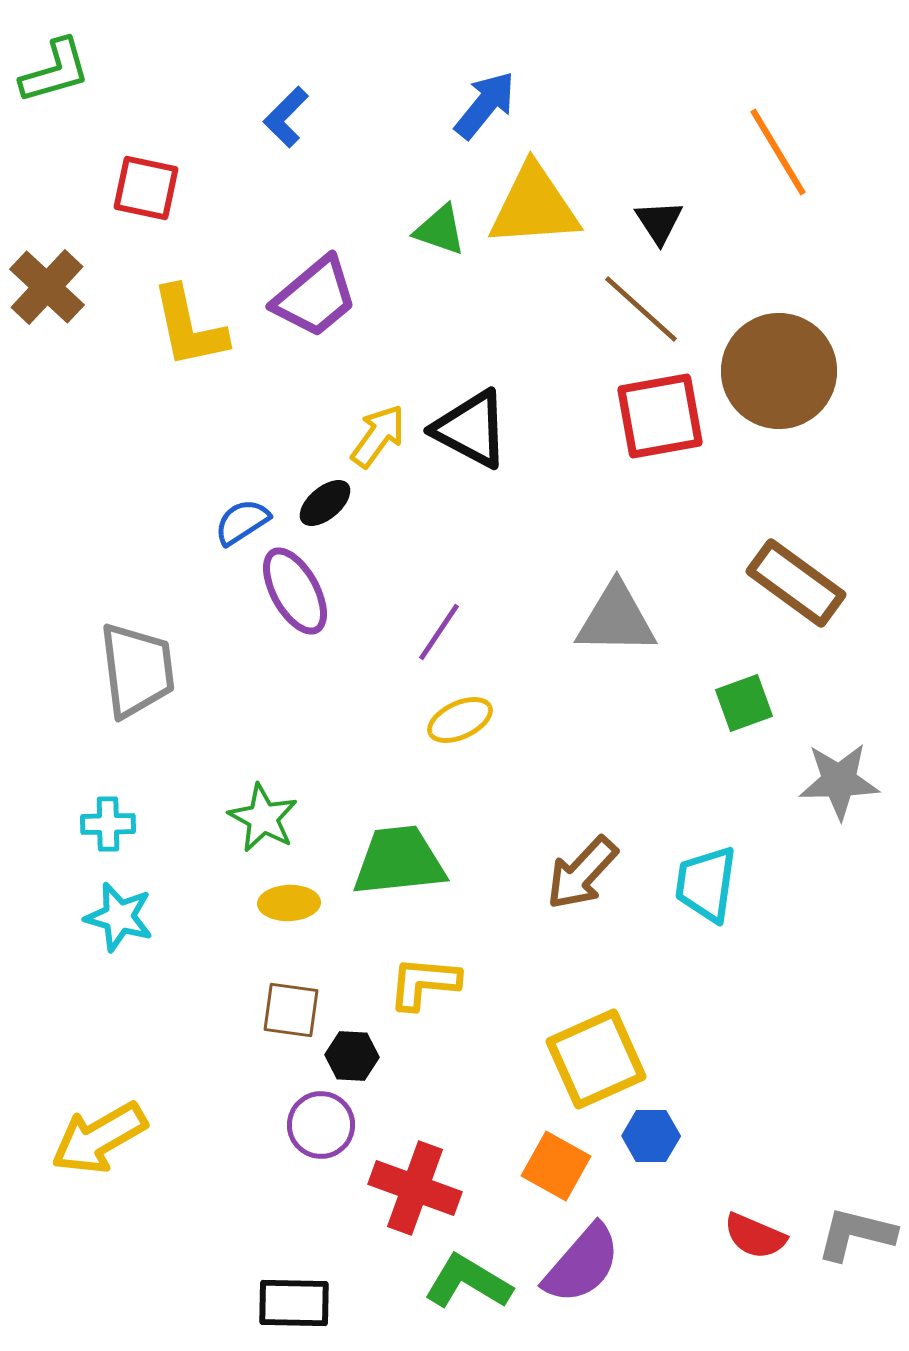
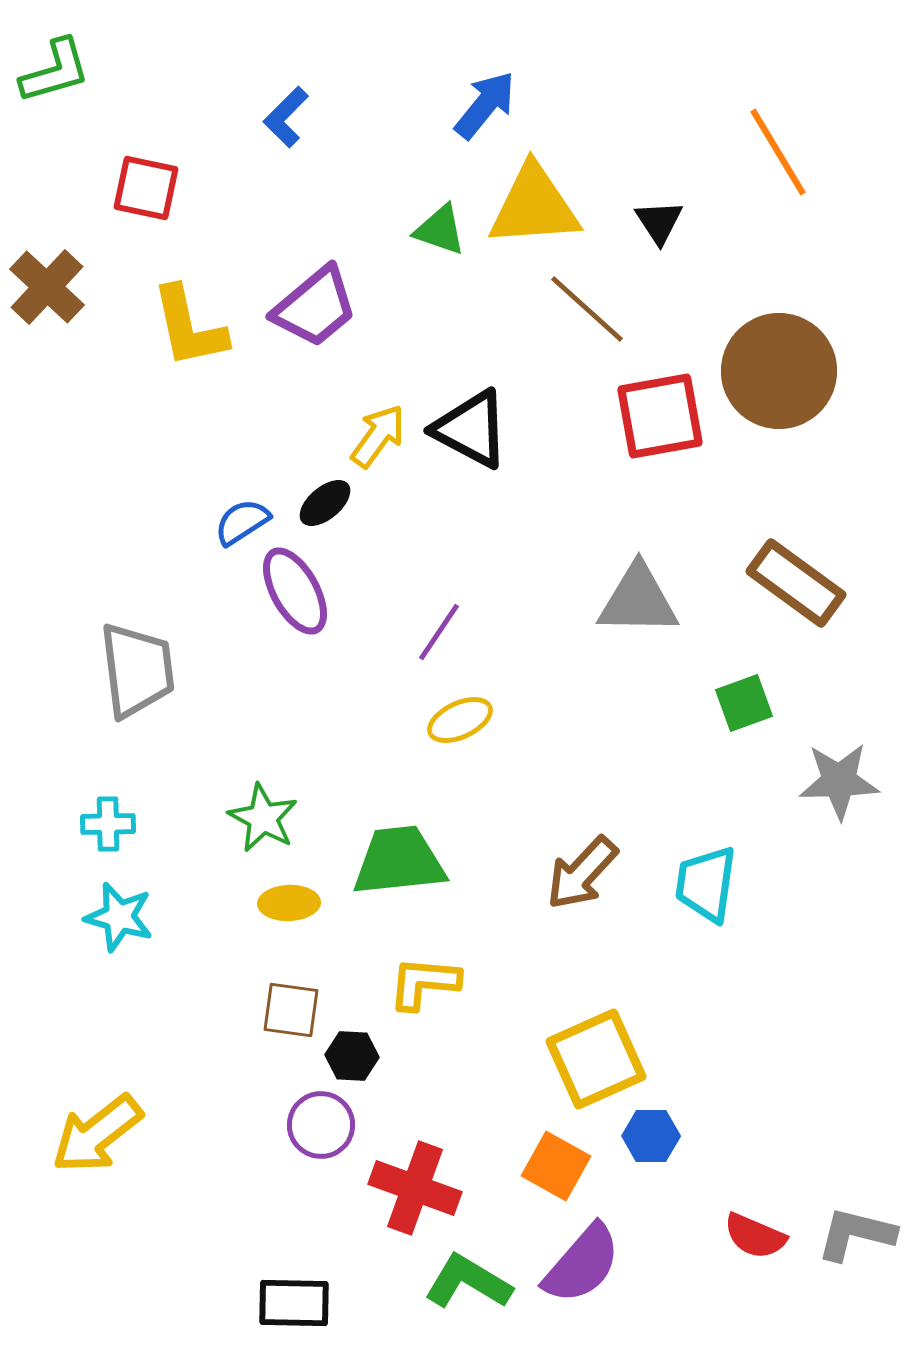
purple trapezoid at (315, 297): moved 10 px down
brown line at (641, 309): moved 54 px left
gray triangle at (616, 619): moved 22 px right, 19 px up
yellow arrow at (99, 1138): moved 2 px left, 4 px up; rotated 8 degrees counterclockwise
